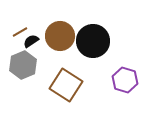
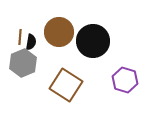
brown line: moved 5 px down; rotated 56 degrees counterclockwise
brown circle: moved 1 px left, 4 px up
black semicircle: moved 1 px down; rotated 133 degrees clockwise
gray hexagon: moved 2 px up
